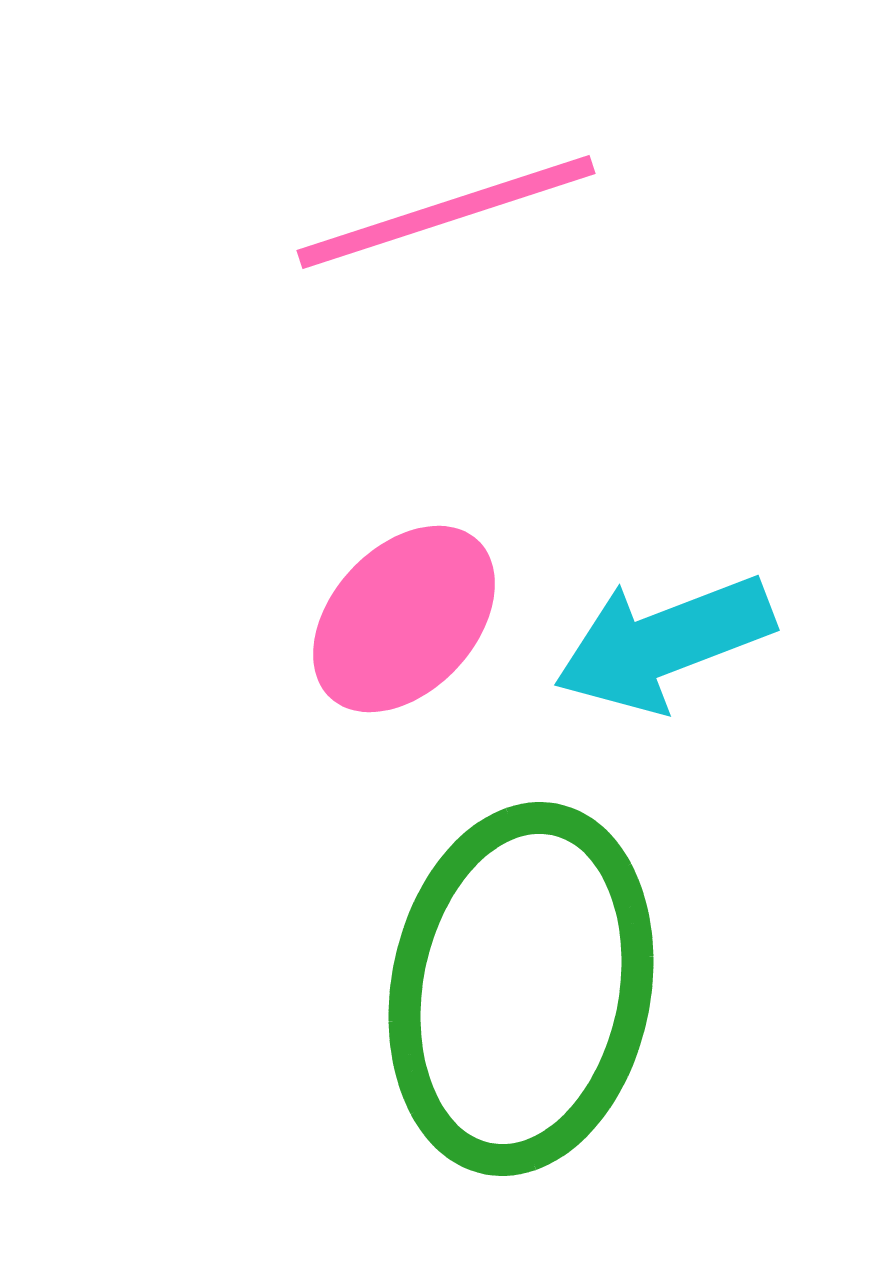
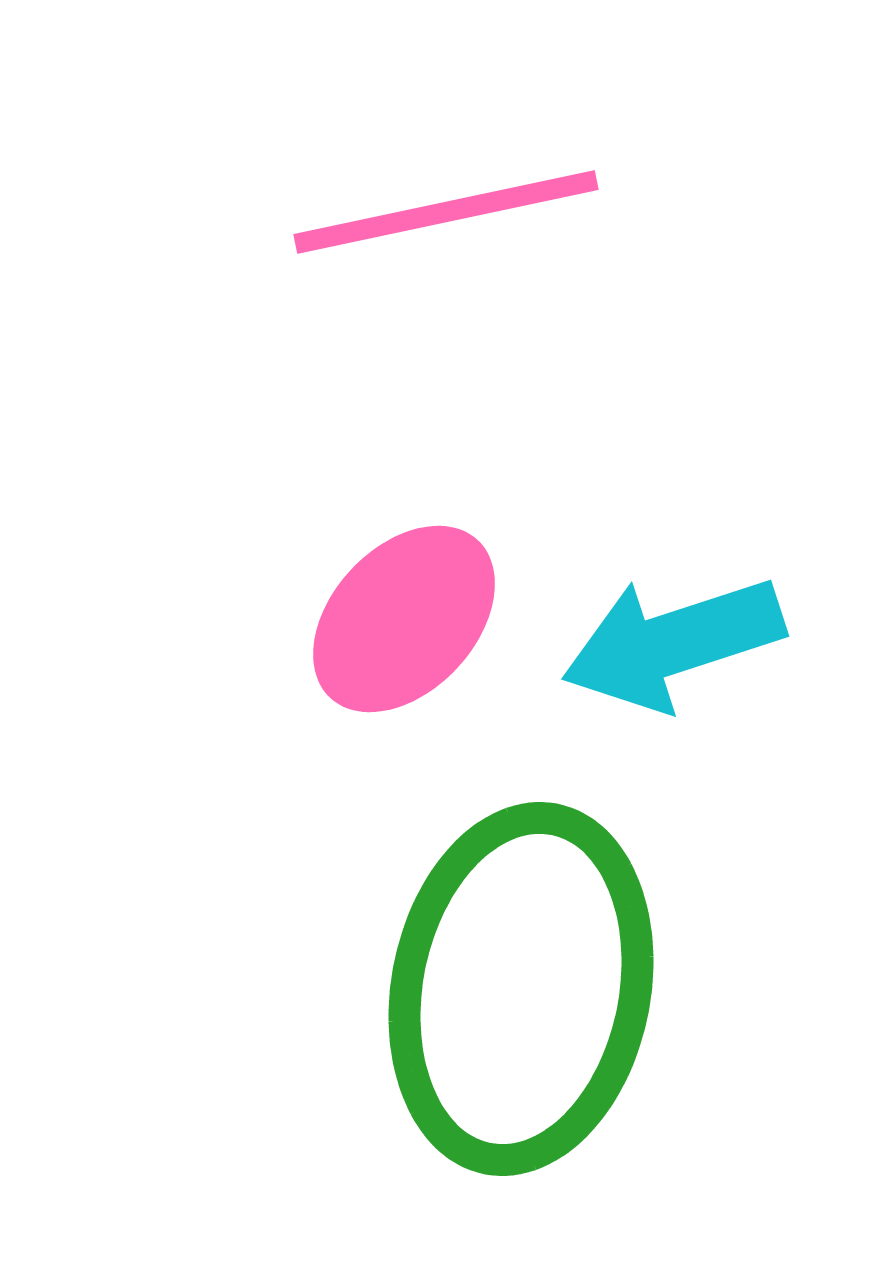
pink line: rotated 6 degrees clockwise
cyan arrow: moved 9 px right; rotated 3 degrees clockwise
